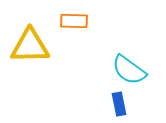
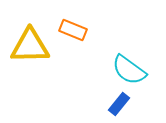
orange rectangle: moved 1 px left, 9 px down; rotated 20 degrees clockwise
blue rectangle: rotated 50 degrees clockwise
